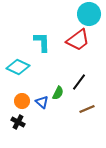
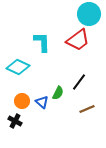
black cross: moved 3 px left, 1 px up
